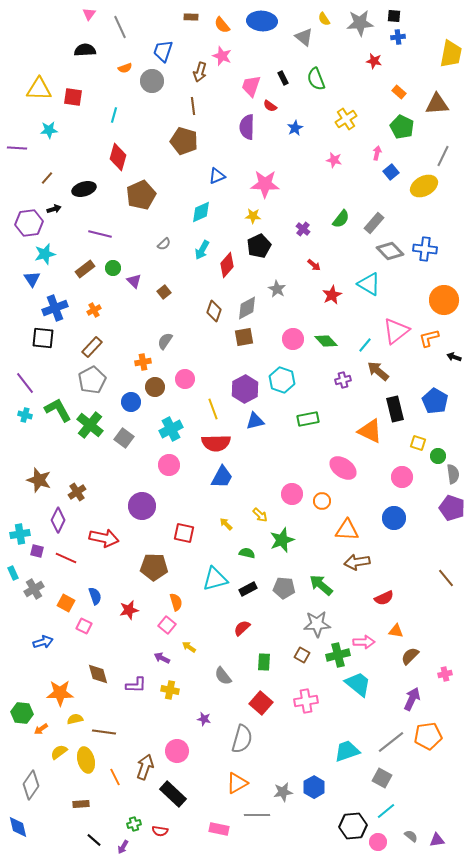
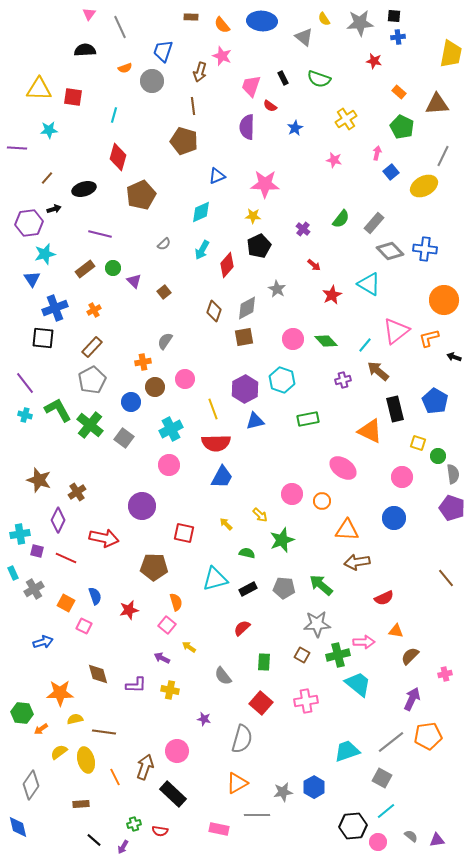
green semicircle at (316, 79): moved 3 px right; rotated 50 degrees counterclockwise
